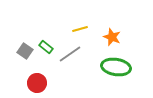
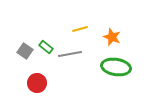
gray line: rotated 25 degrees clockwise
